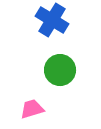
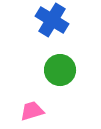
pink trapezoid: moved 2 px down
